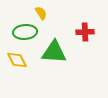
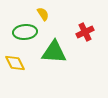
yellow semicircle: moved 2 px right, 1 px down
red cross: rotated 24 degrees counterclockwise
yellow diamond: moved 2 px left, 3 px down
